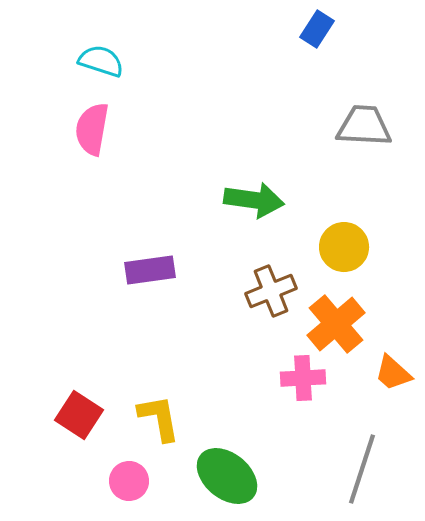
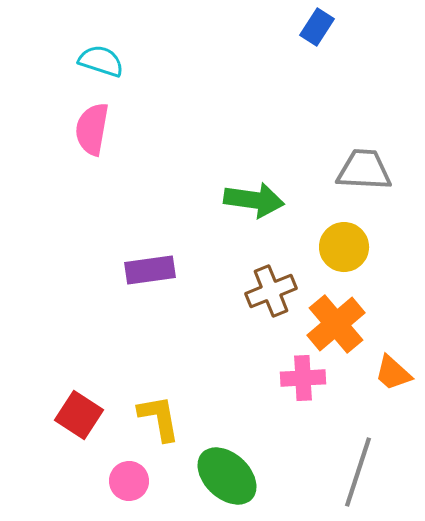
blue rectangle: moved 2 px up
gray trapezoid: moved 44 px down
gray line: moved 4 px left, 3 px down
green ellipse: rotated 4 degrees clockwise
